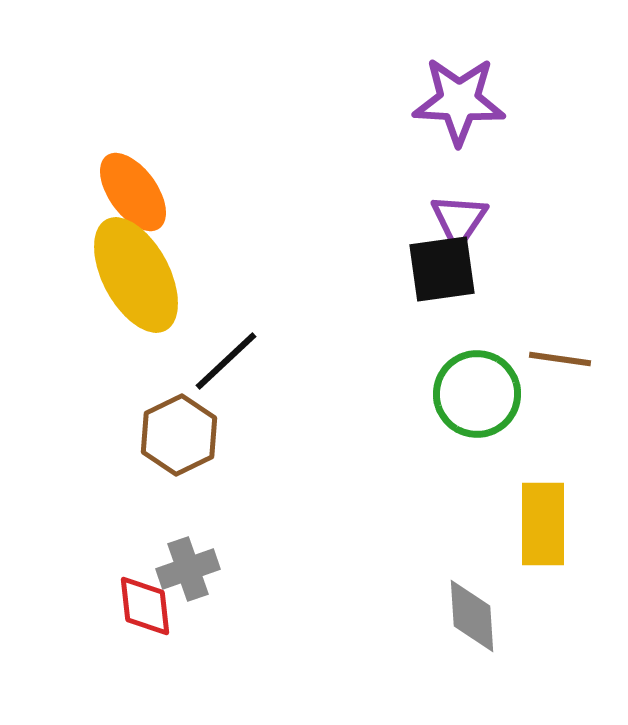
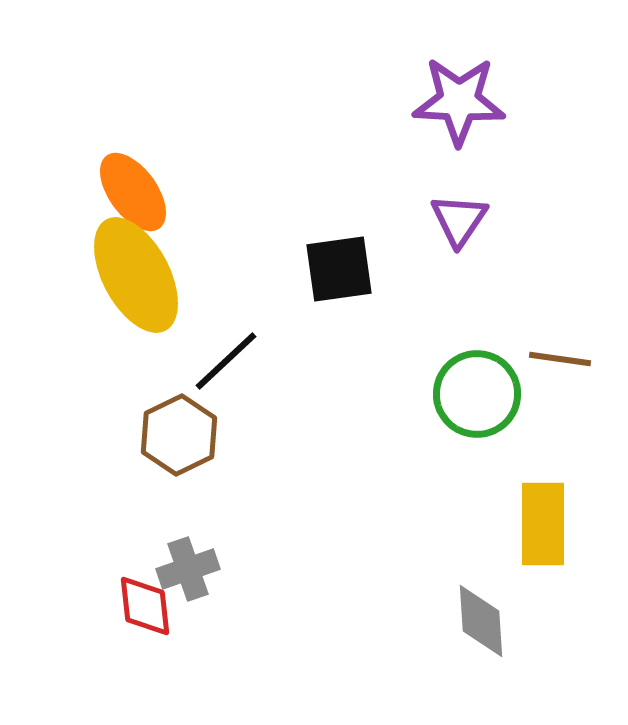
black square: moved 103 px left
gray diamond: moved 9 px right, 5 px down
